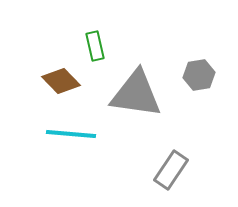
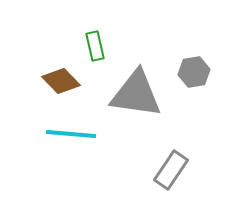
gray hexagon: moved 5 px left, 3 px up
